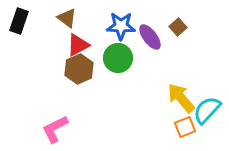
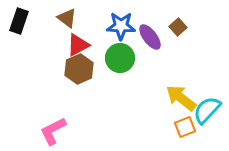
green circle: moved 2 px right
yellow arrow: rotated 12 degrees counterclockwise
pink L-shape: moved 2 px left, 2 px down
